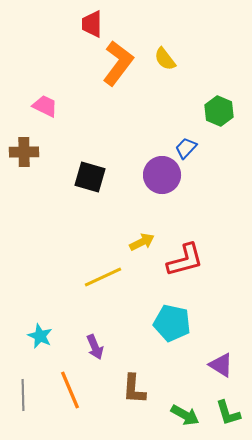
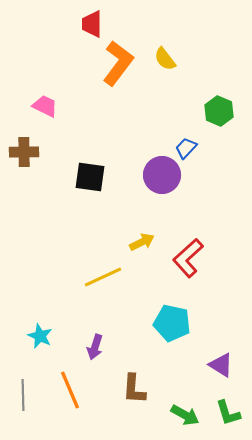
black square: rotated 8 degrees counterclockwise
red L-shape: moved 3 px right, 2 px up; rotated 153 degrees clockwise
purple arrow: rotated 40 degrees clockwise
